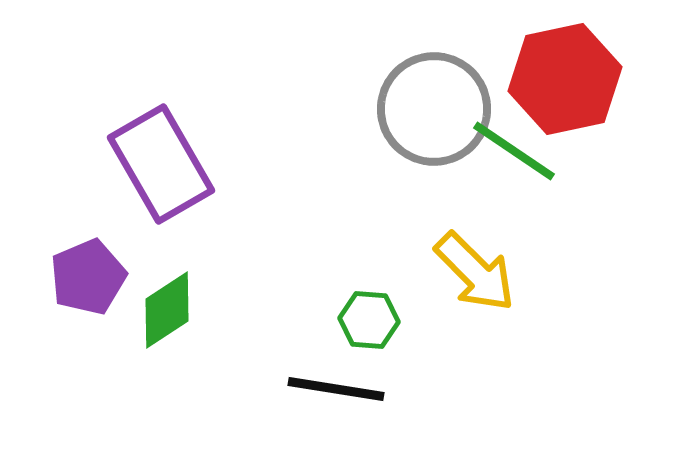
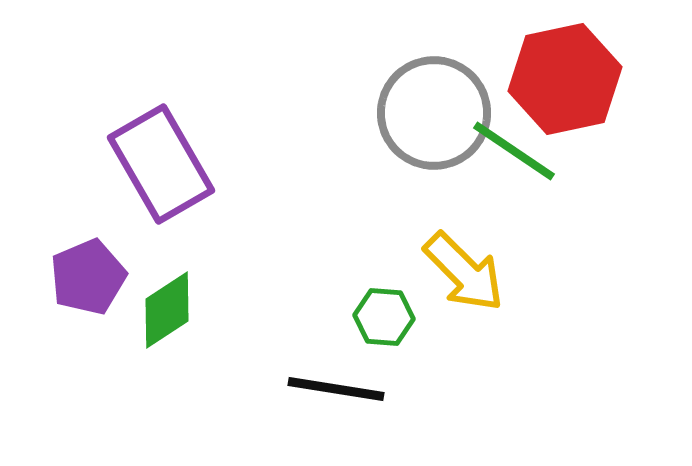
gray circle: moved 4 px down
yellow arrow: moved 11 px left
green hexagon: moved 15 px right, 3 px up
